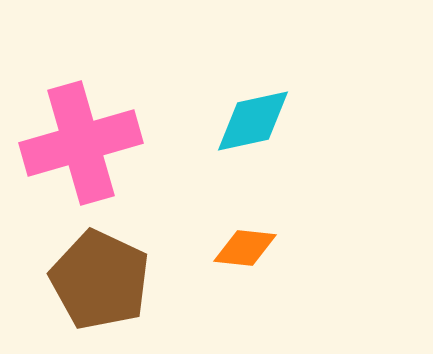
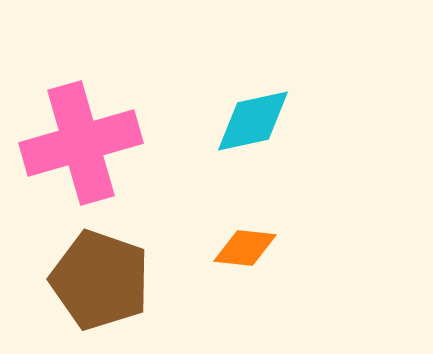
brown pentagon: rotated 6 degrees counterclockwise
